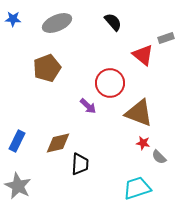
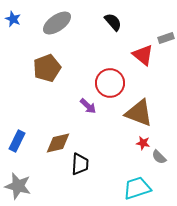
blue star: rotated 21 degrees clockwise
gray ellipse: rotated 12 degrees counterclockwise
gray star: rotated 12 degrees counterclockwise
